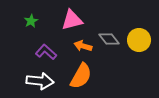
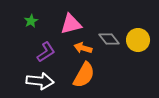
pink triangle: moved 1 px left, 4 px down
yellow circle: moved 1 px left
orange arrow: moved 2 px down
purple L-shape: rotated 105 degrees clockwise
orange semicircle: moved 3 px right, 1 px up
